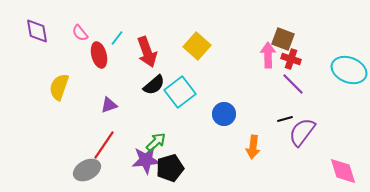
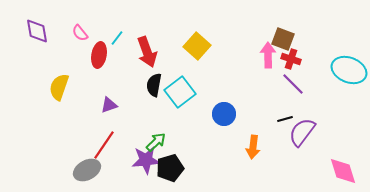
red ellipse: rotated 25 degrees clockwise
black semicircle: rotated 140 degrees clockwise
